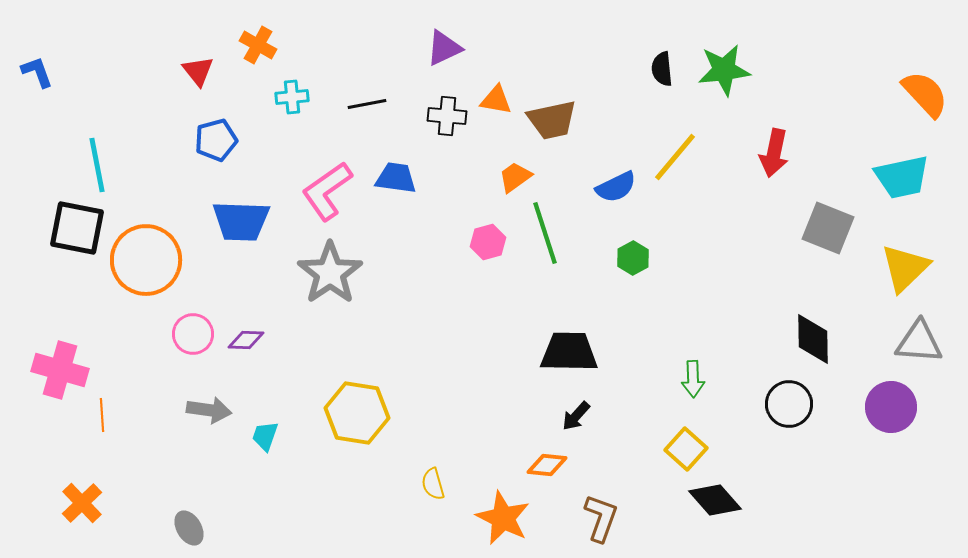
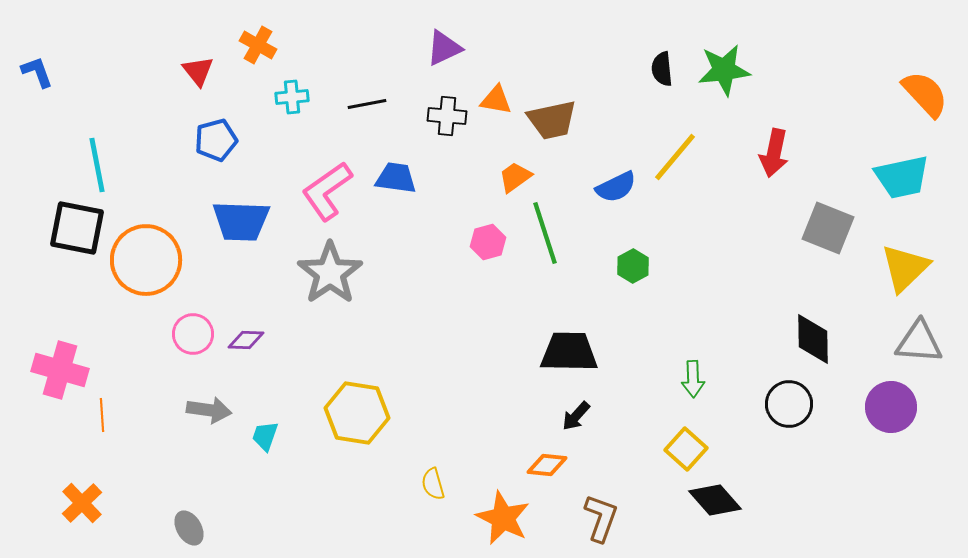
green hexagon at (633, 258): moved 8 px down
